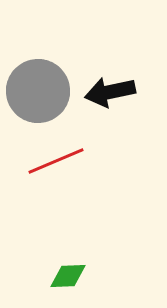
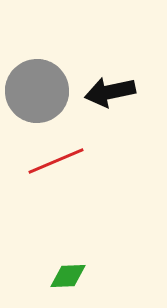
gray circle: moved 1 px left
